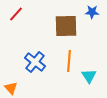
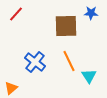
blue star: moved 1 px left, 1 px down
orange line: rotated 30 degrees counterclockwise
orange triangle: rotated 32 degrees clockwise
